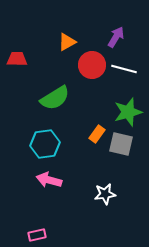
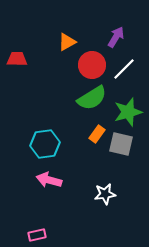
white line: rotated 60 degrees counterclockwise
green semicircle: moved 37 px right
